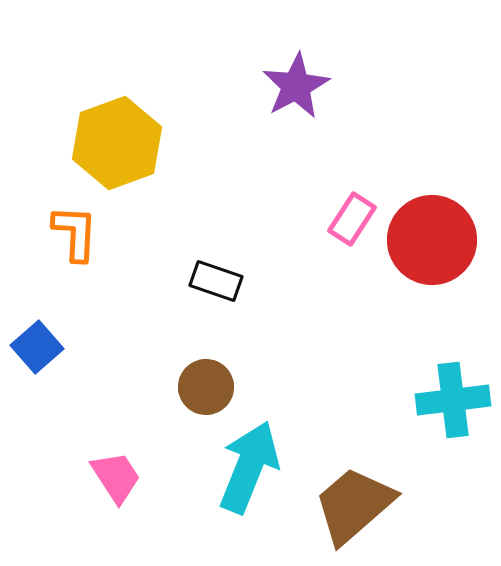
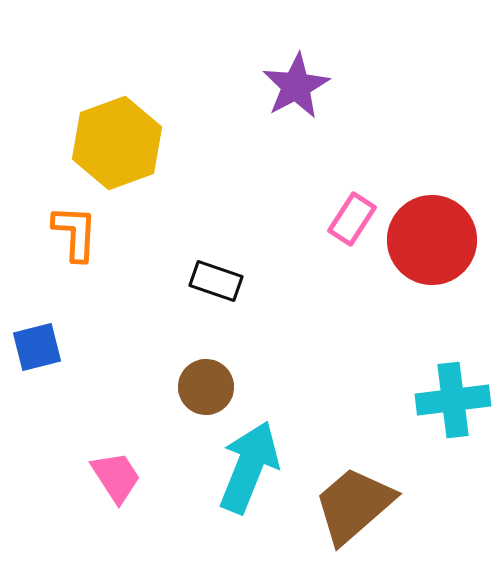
blue square: rotated 27 degrees clockwise
